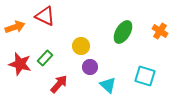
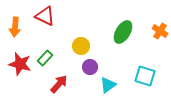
orange arrow: rotated 114 degrees clockwise
cyan triangle: rotated 42 degrees clockwise
